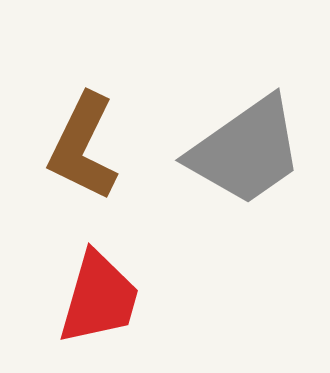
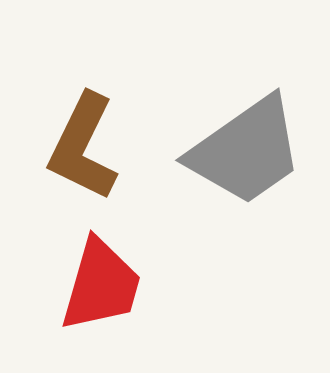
red trapezoid: moved 2 px right, 13 px up
